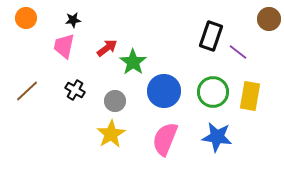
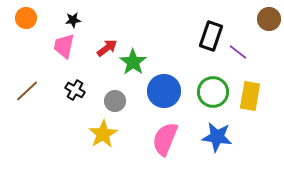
yellow star: moved 8 px left
